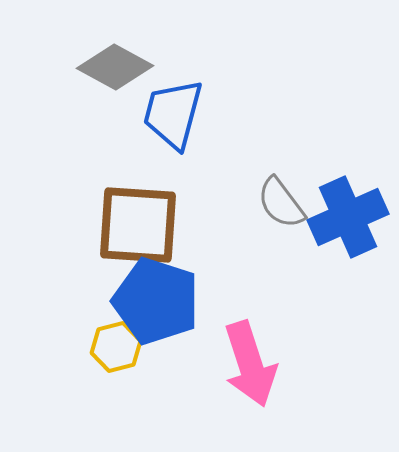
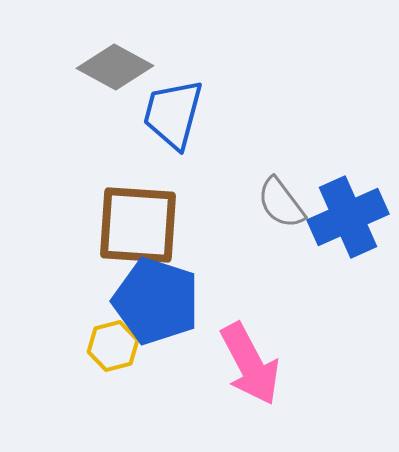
yellow hexagon: moved 3 px left, 1 px up
pink arrow: rotated 10 degrees counterclockwise
